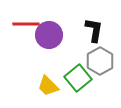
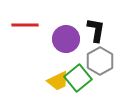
red line: moved 1 px left, 1 px down
black L-shape: moved 2 px right
purple circle: moved 17 px right, 4 px down
yellow trapezoid: moved 10 px right, 5 px up; rotated 70 degrees counterclockwise
